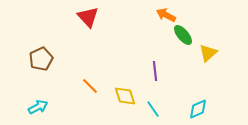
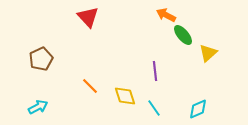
cyan line: moved 1 px right, 1 px up
